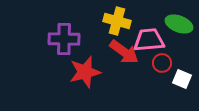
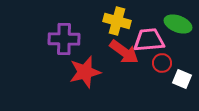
green ellipse: moved 1 px left
